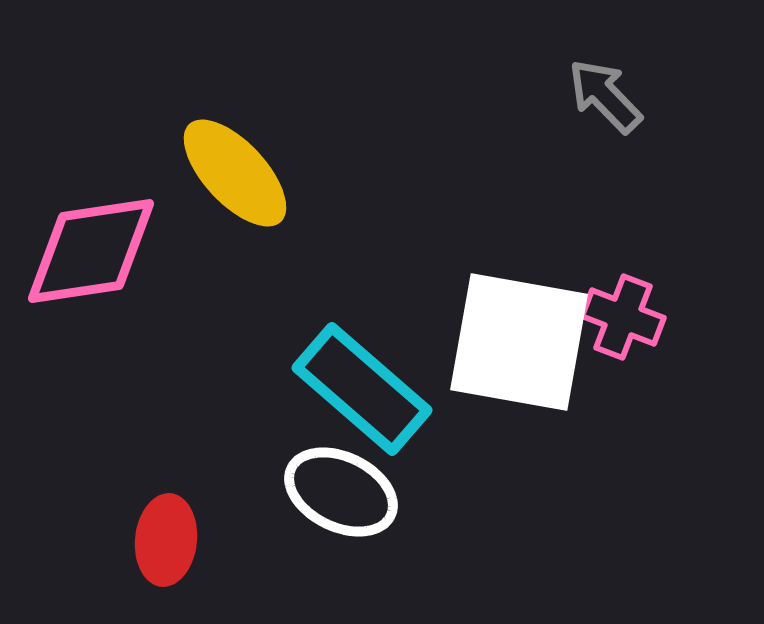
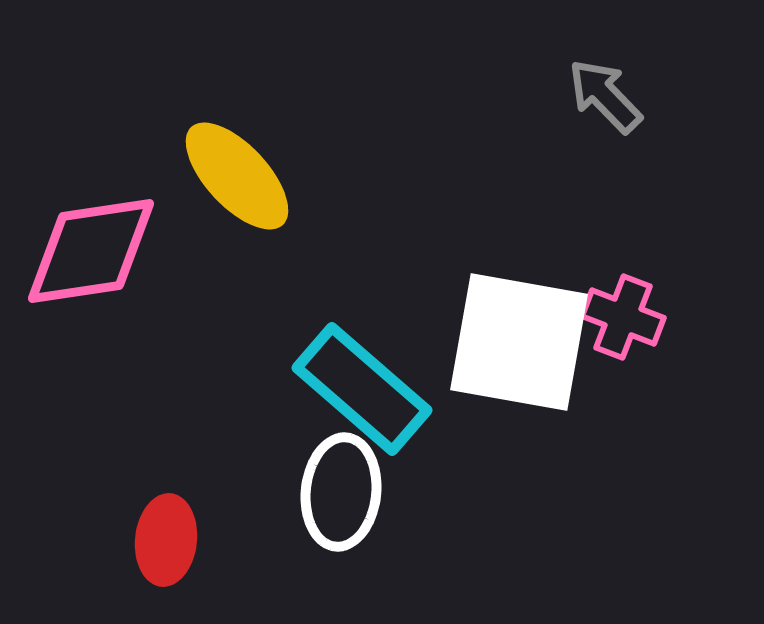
yellow ellipse: moved 2 px right, 3 px down
white ellipse: rotated 70 degrees clockwise
